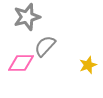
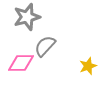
yellow star: moved 1 px down
